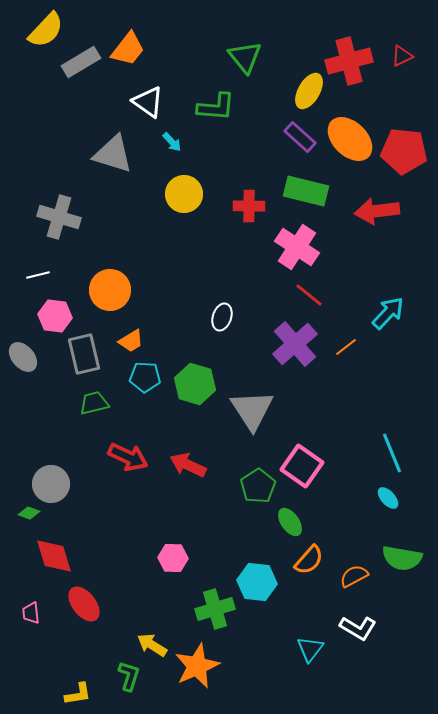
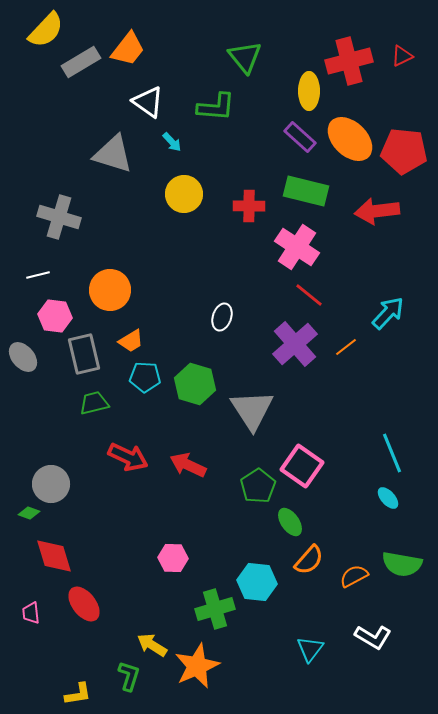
yellow ellipse at (309, 91): rotated 30 degrees counterclockwise
green semicircle at (402, 558): moved 6 px down
white L-shape at (358, 628): moved 15 px right, 9 px down
